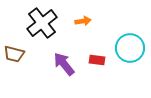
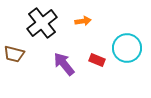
cyan circle: moved 3 px left
red rectangle: rotated 14 degrees clockwise
